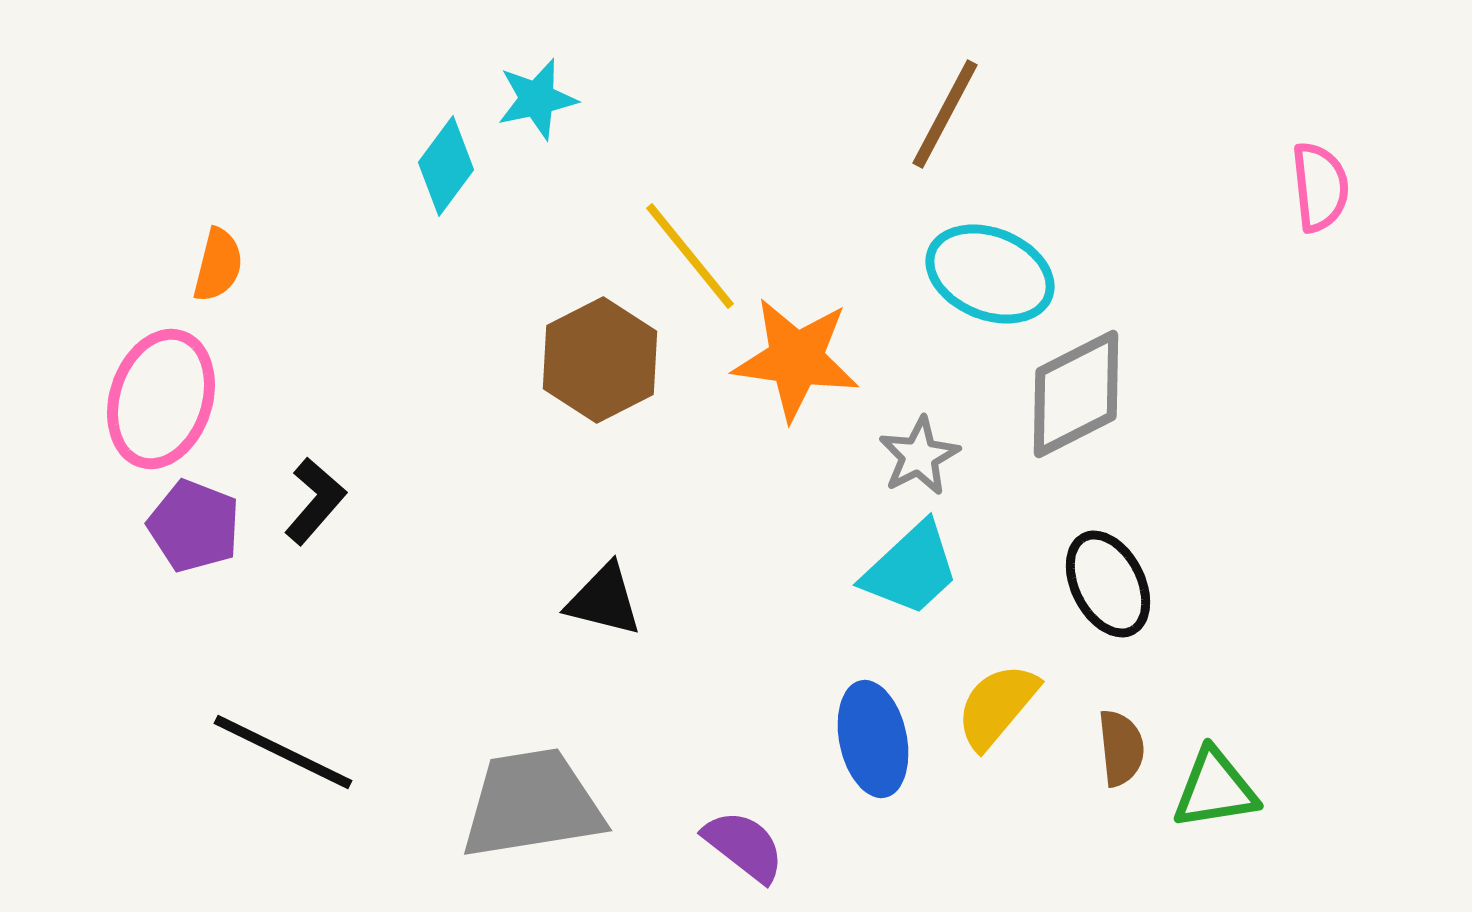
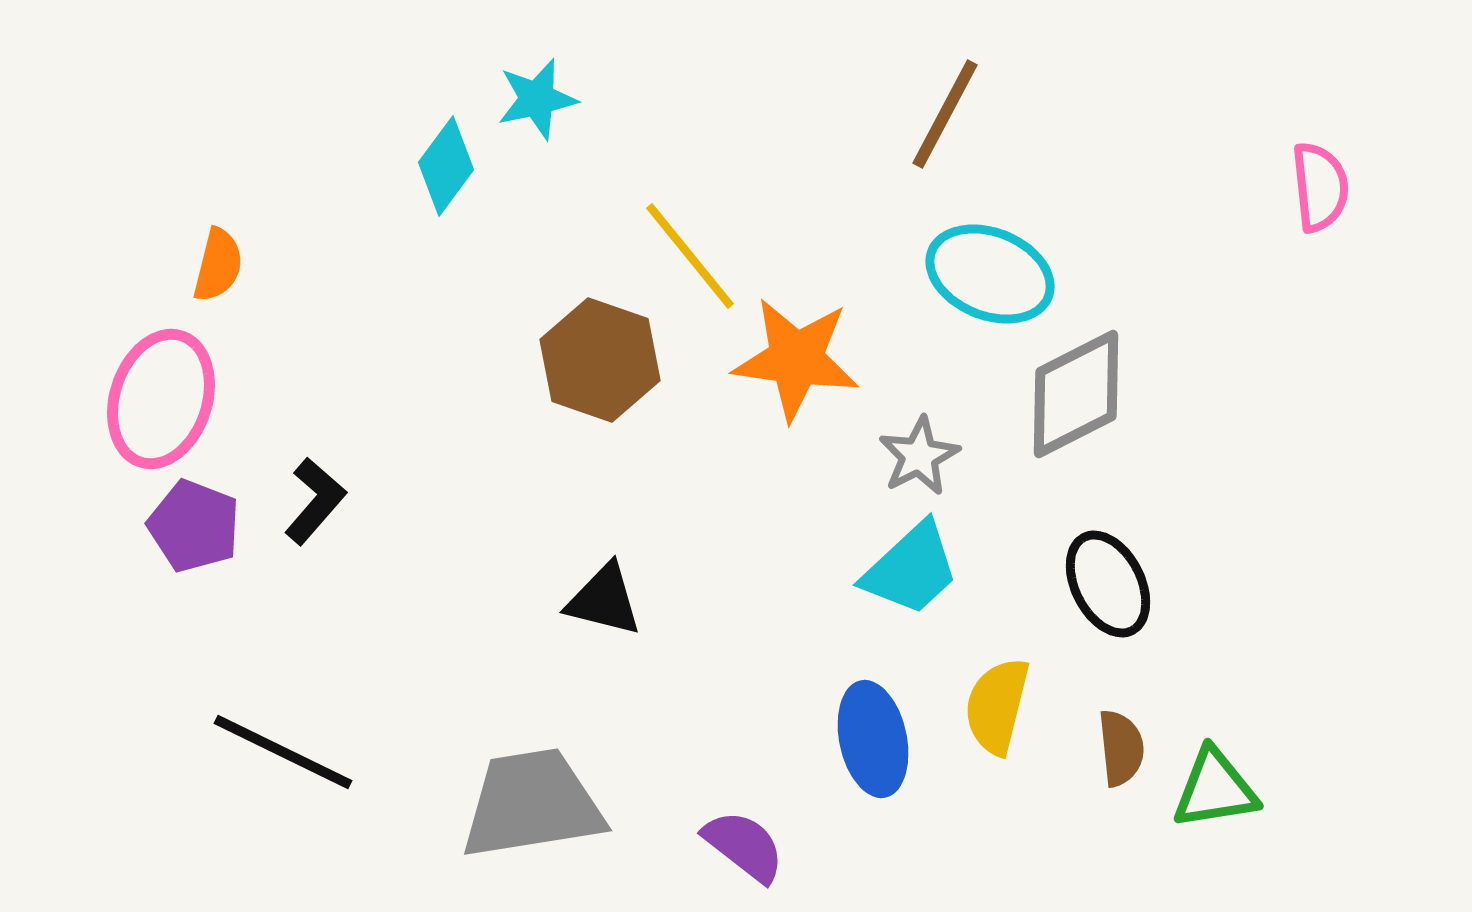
brown hexagon: rotated 14 degrees counterclockwise
yellow semicircle: rotated 26 degrees counterclockwise
